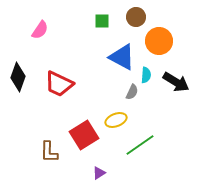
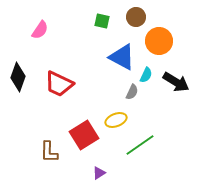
green square: rotated 14 degrees clockwise
cyan semicircle: rotated 21 degrees clockwise
